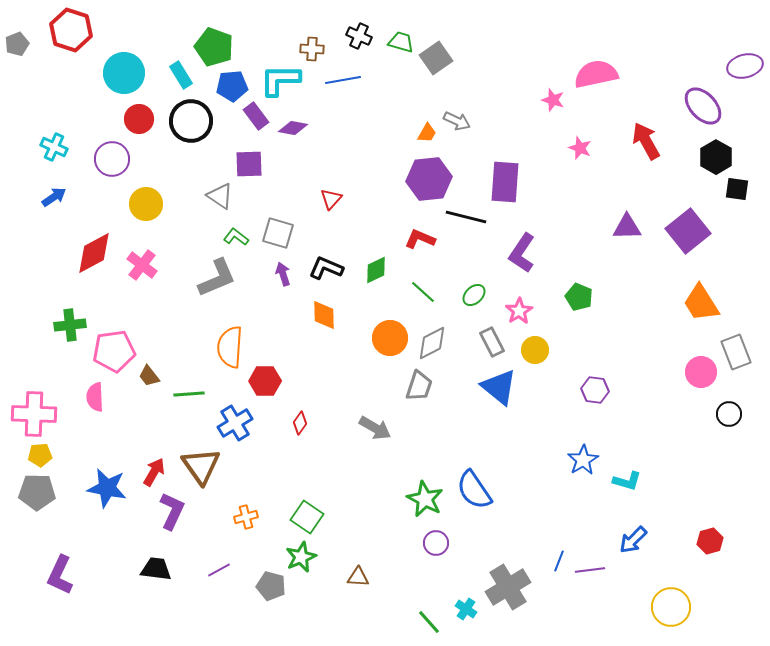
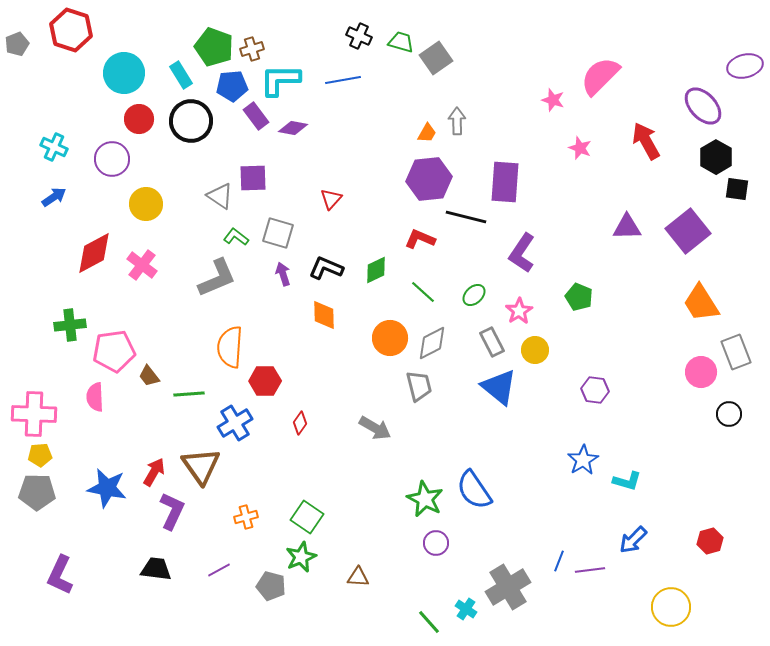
brown cross at (312, 49): moved 60 px left; rotated 20 degrees counterclockwise
pink semicircle at (596, 74): moved 4 px right, 2 px down; rotated 33 degrees counterclockwise
gray arrow at (457, 121): rotated 116 degrees counterclockwise
purple square at (249, 164): moved 4 px right, 14 px down
gray trapezoid at (419, 386): rotated 32 degrees counterclockwise
